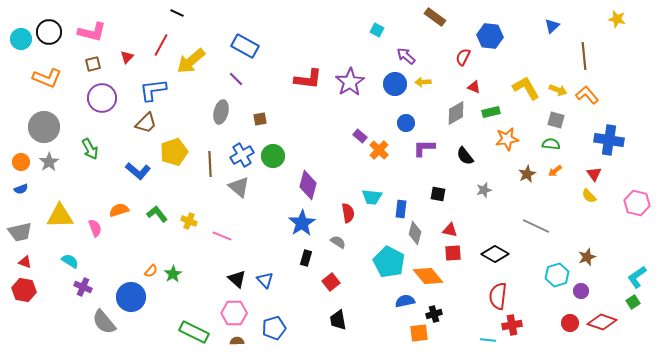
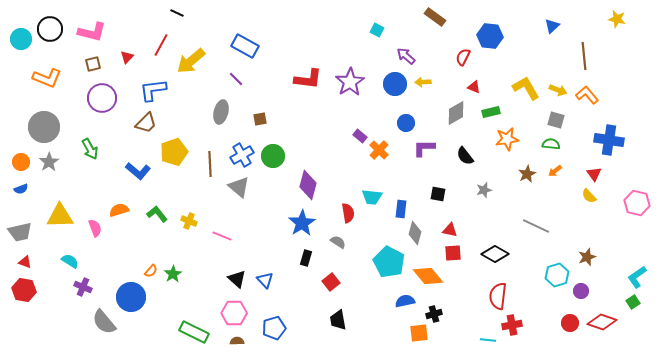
black circle at (49, 32): moved 1 px right, 3 px up
